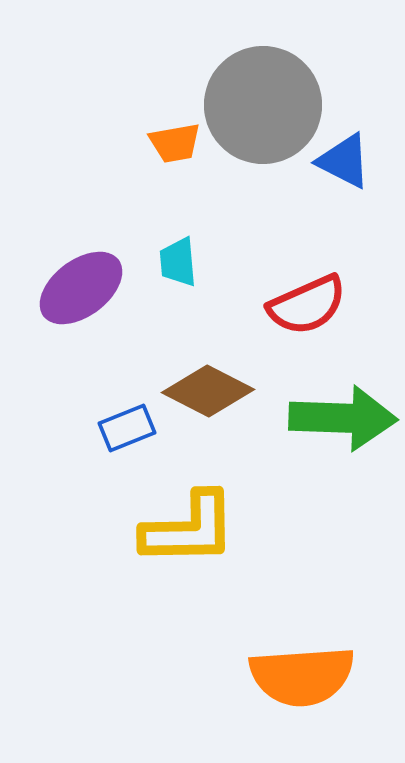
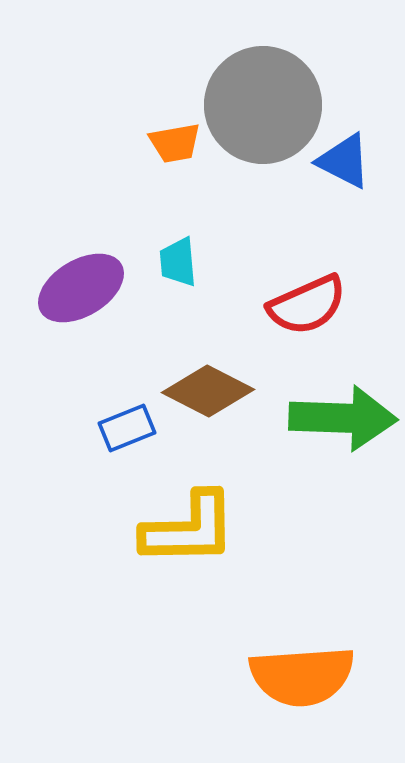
purple ellipse: rotated 6 degrees clockwise
